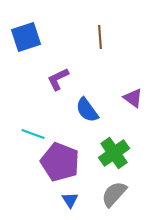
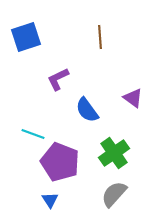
blue triangle: moved 20 px left
